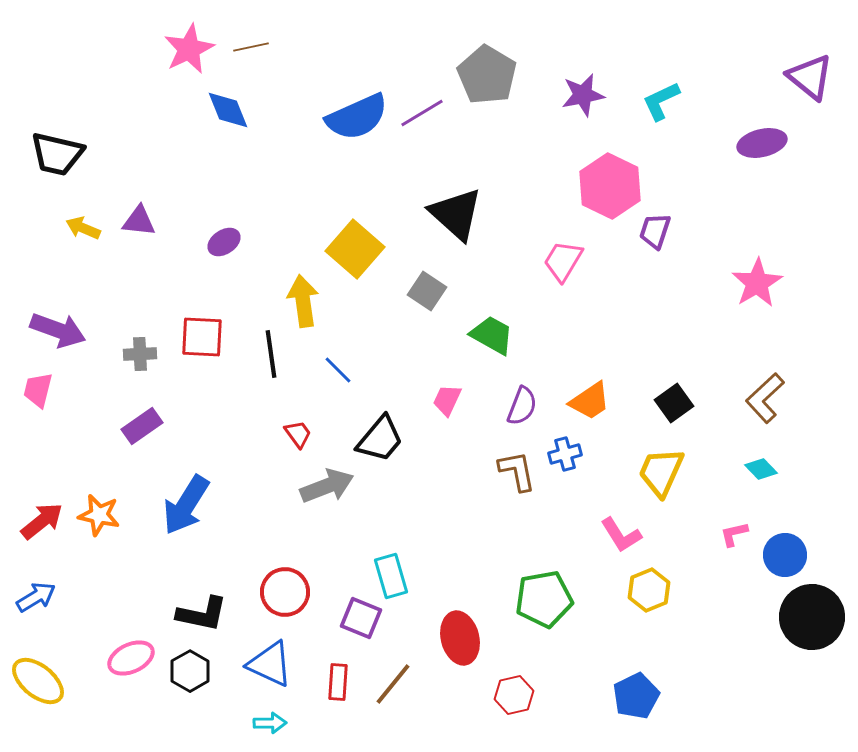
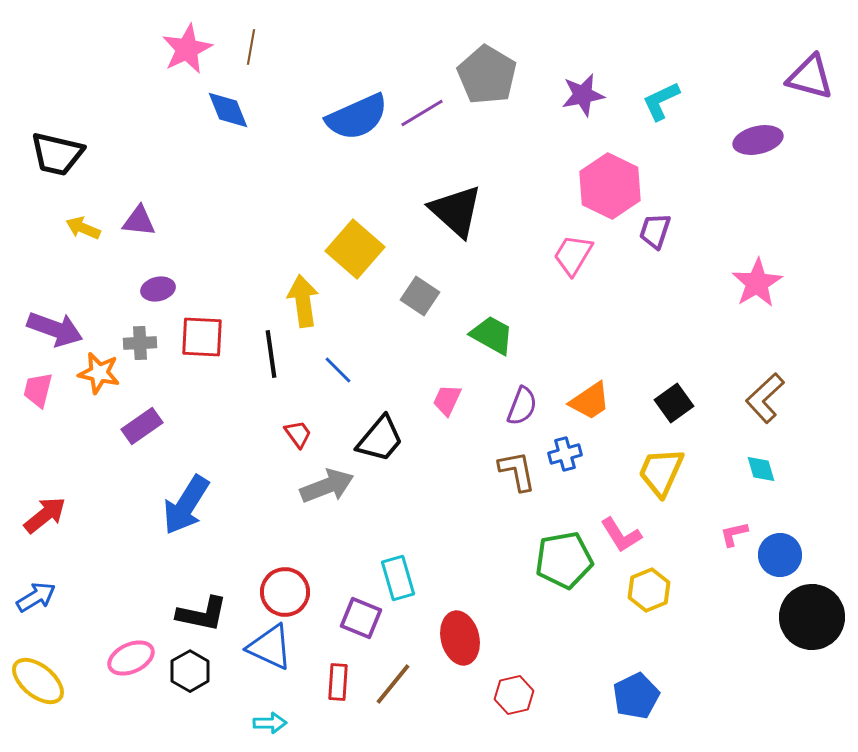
brown line at (251, 47): rotated 68 degrees counterclockwise
pink star at (189, 49): moved 2 px left
purple triangle at (810, 77): rotated 24 degrees counterclockwise
purple ellipse at (762, 143): moved 4 px left, 3 px up
black triangle at (456, 214): moved 3 px up
purple ellipse at (224, 242): moved 66 px left, 47 px down; rotated 20 degrees clockwise
pink trapezoid at (563, 261): moved 10 px right, 6 px up
gray square at (427, 291): moved 7 px left, 5 px down
purple arrow at (58, 330): moved 3 px left, 1 px up
gray cross at (140, 354): moved 11 px up
cyan diamond at (761, 469): rotated 28 degrees clockwise
orange star at (99, 515): moved 142 px up
red arrow at (42, 521): moved 3 px right, 6 px up
blue circle at (785, 555): moved 5 px left
cyan rectangle at (391, 576): moved 7 px right, 2 px down
green pentagon at (544, 599): moved 20 px right, 39 px up
blue triangle at (270, 664): moved 17 px up
